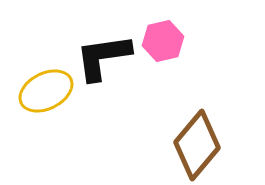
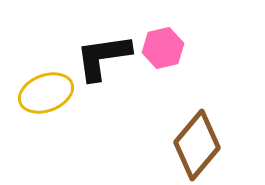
pink hexagon: moved 7 px down
yellow ellipse: moved 2 px down; rotated 6 degrees clockwise
